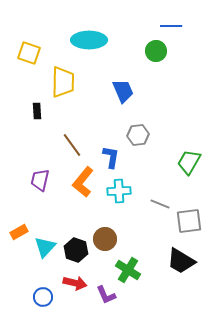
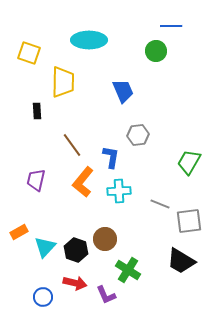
purple trapezoid: moved 4 px left
